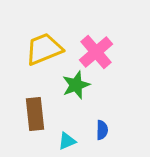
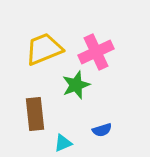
pink cross: rotated 16 degrees clockwise
blue semicircle: rotated 72 degrees clockwise
cyan triangle: moved 4 px left, 2 px down
